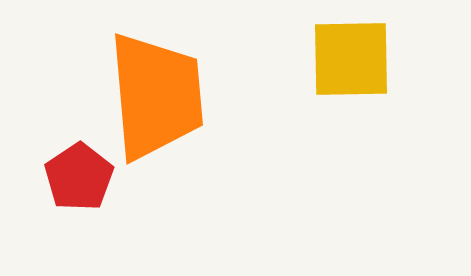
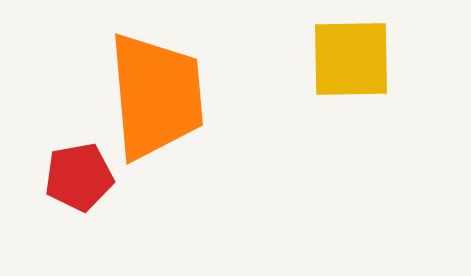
red pentagon: rotated 24 degrees clockwise
